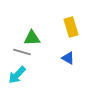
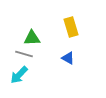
gray line: moved 2 px right, 2 px down
cyan arrow: moved 2 px right
